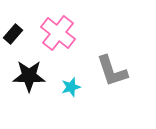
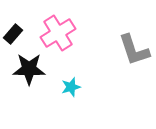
pink cross: rotated 20 degrees clockwise
gray L-shape: moved 22 px right, 21 px up
black star: moved 7 px up
